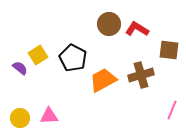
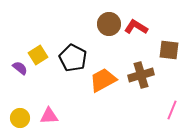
red L-shape: moved 1 px left, 2 px up
